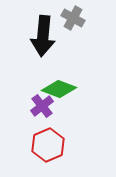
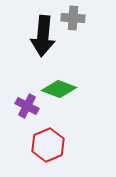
gray cross: rotated 25 degrees counterclockwise
purple cross: moved 15 px left; rotated 25 degrees counterclockwise
